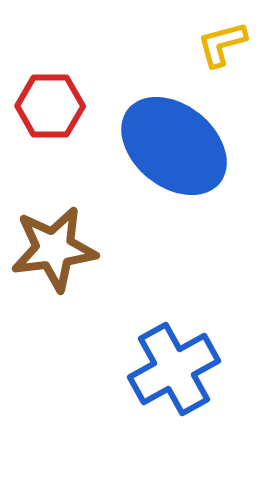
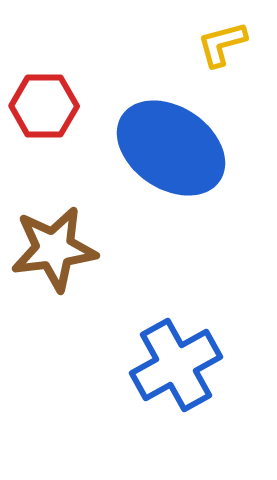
red hexagon: moved 6 px left
blue ellipse: moved 3 px left, 2 px down; rotated 5 degrees counterclockwise
blue cross: moved 2 px right, 4 px up
